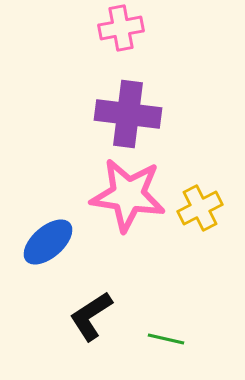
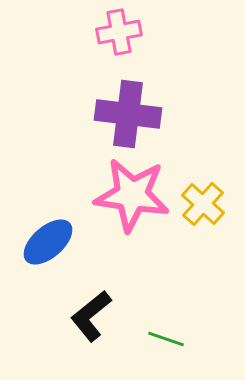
pink cross: moved 2 px left, 4 px down
pink star: moved 4 px right
yellow cross: moved 3 px right, 4 px up; rotated 21 degrees counterclockwise
black L-shape: rotated 6 degrees counterclockwise
green line: rotated 6 degrees clockwise
